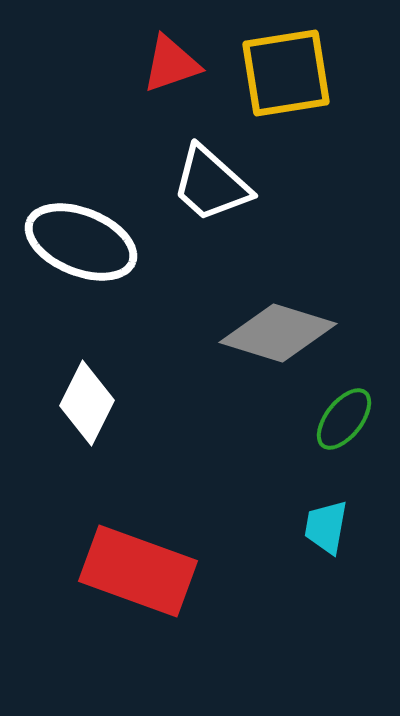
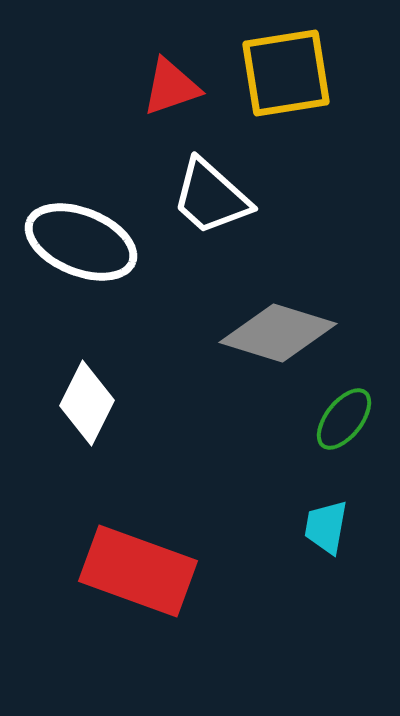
red triangle: moved 23 px down
white trapezoid: moved 13 px down
